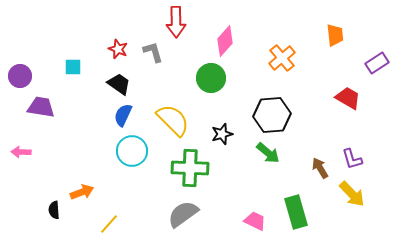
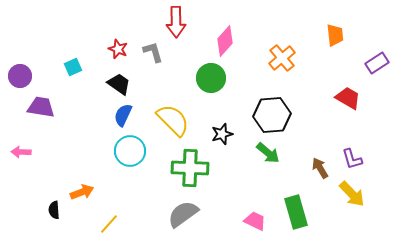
cyan square: rotated 24 degrees counterclockwise
cyan circle: moved 2 px left
